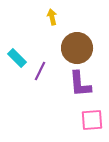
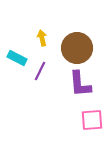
yellow arrow: moved 10 px left, 21 px down
cyan rectangle: rotated 18 degrees counterclockwise
